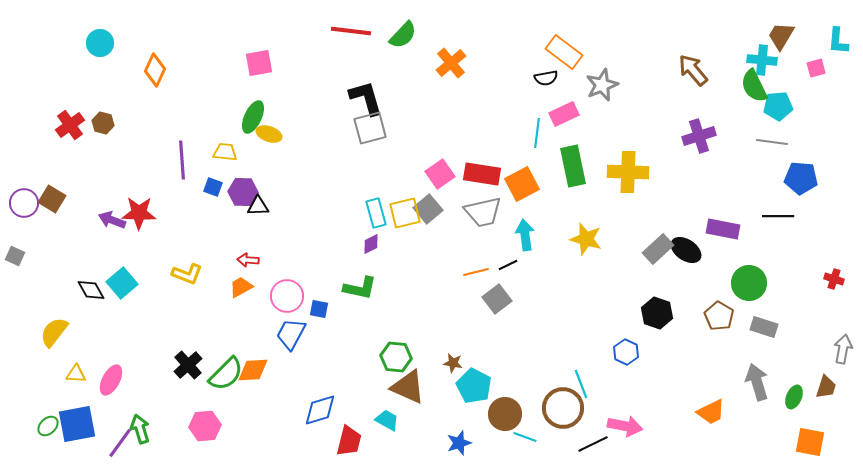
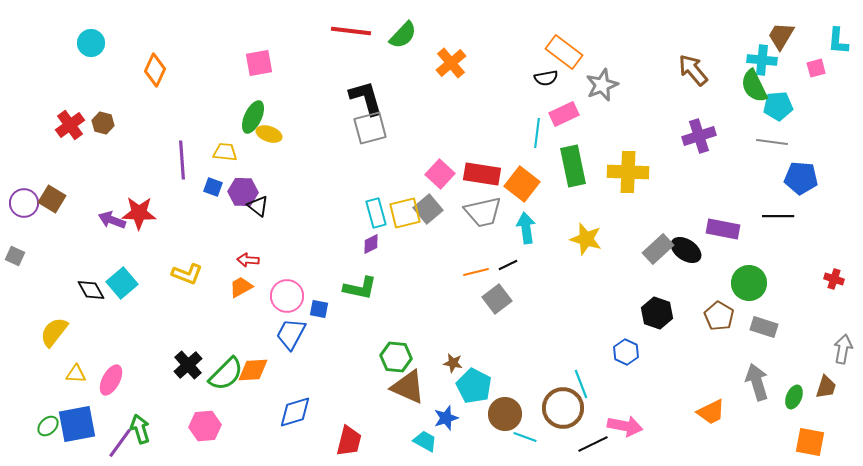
cyan circle at (100, 43): moved 9 px left
pink square at (440, 174): rotated 12 degrees counterclockwise
orange square at (522, 184): rotated 24 degrees counterclockwise
black triangle at (258, 206): rotated 40 degrees clockwise
cyan arrow at (525, 235): moved 1 px right, 7 px up
blue diamond at (320, 410): moved 25 px left, 2 px down
cyan trapezoid at (387, 420): moved 38 px right, 21 px down
blue star at (459, 443): moved 13 px left, 25 px up
